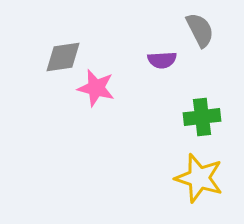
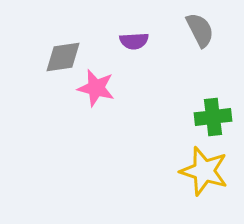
purple semicircle: moved 28 px left, 19 px up
green cross: moved 11 px right
yellow star: moved 5 px right, 7 px up
